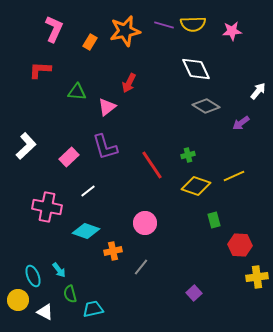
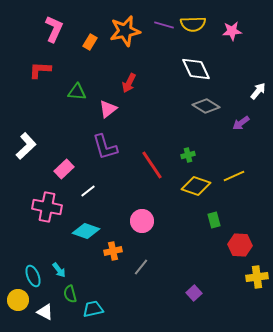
pink triangle: moved 1 px right, 2 px down
pink rectangle: moved 5 px left, 12 px down
pink circle: moved 3 px left, 2 px up
